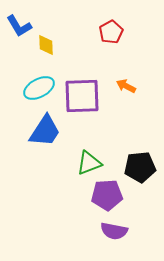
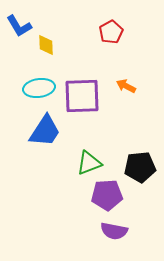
cyan ellipse: rotated 20 degrees clockwise
